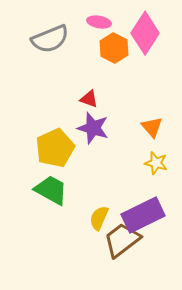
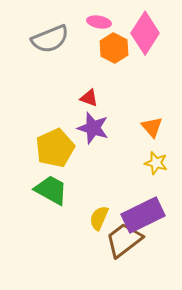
red triangle: moved 1 px up
brown trapezoid: moved 2 px right
